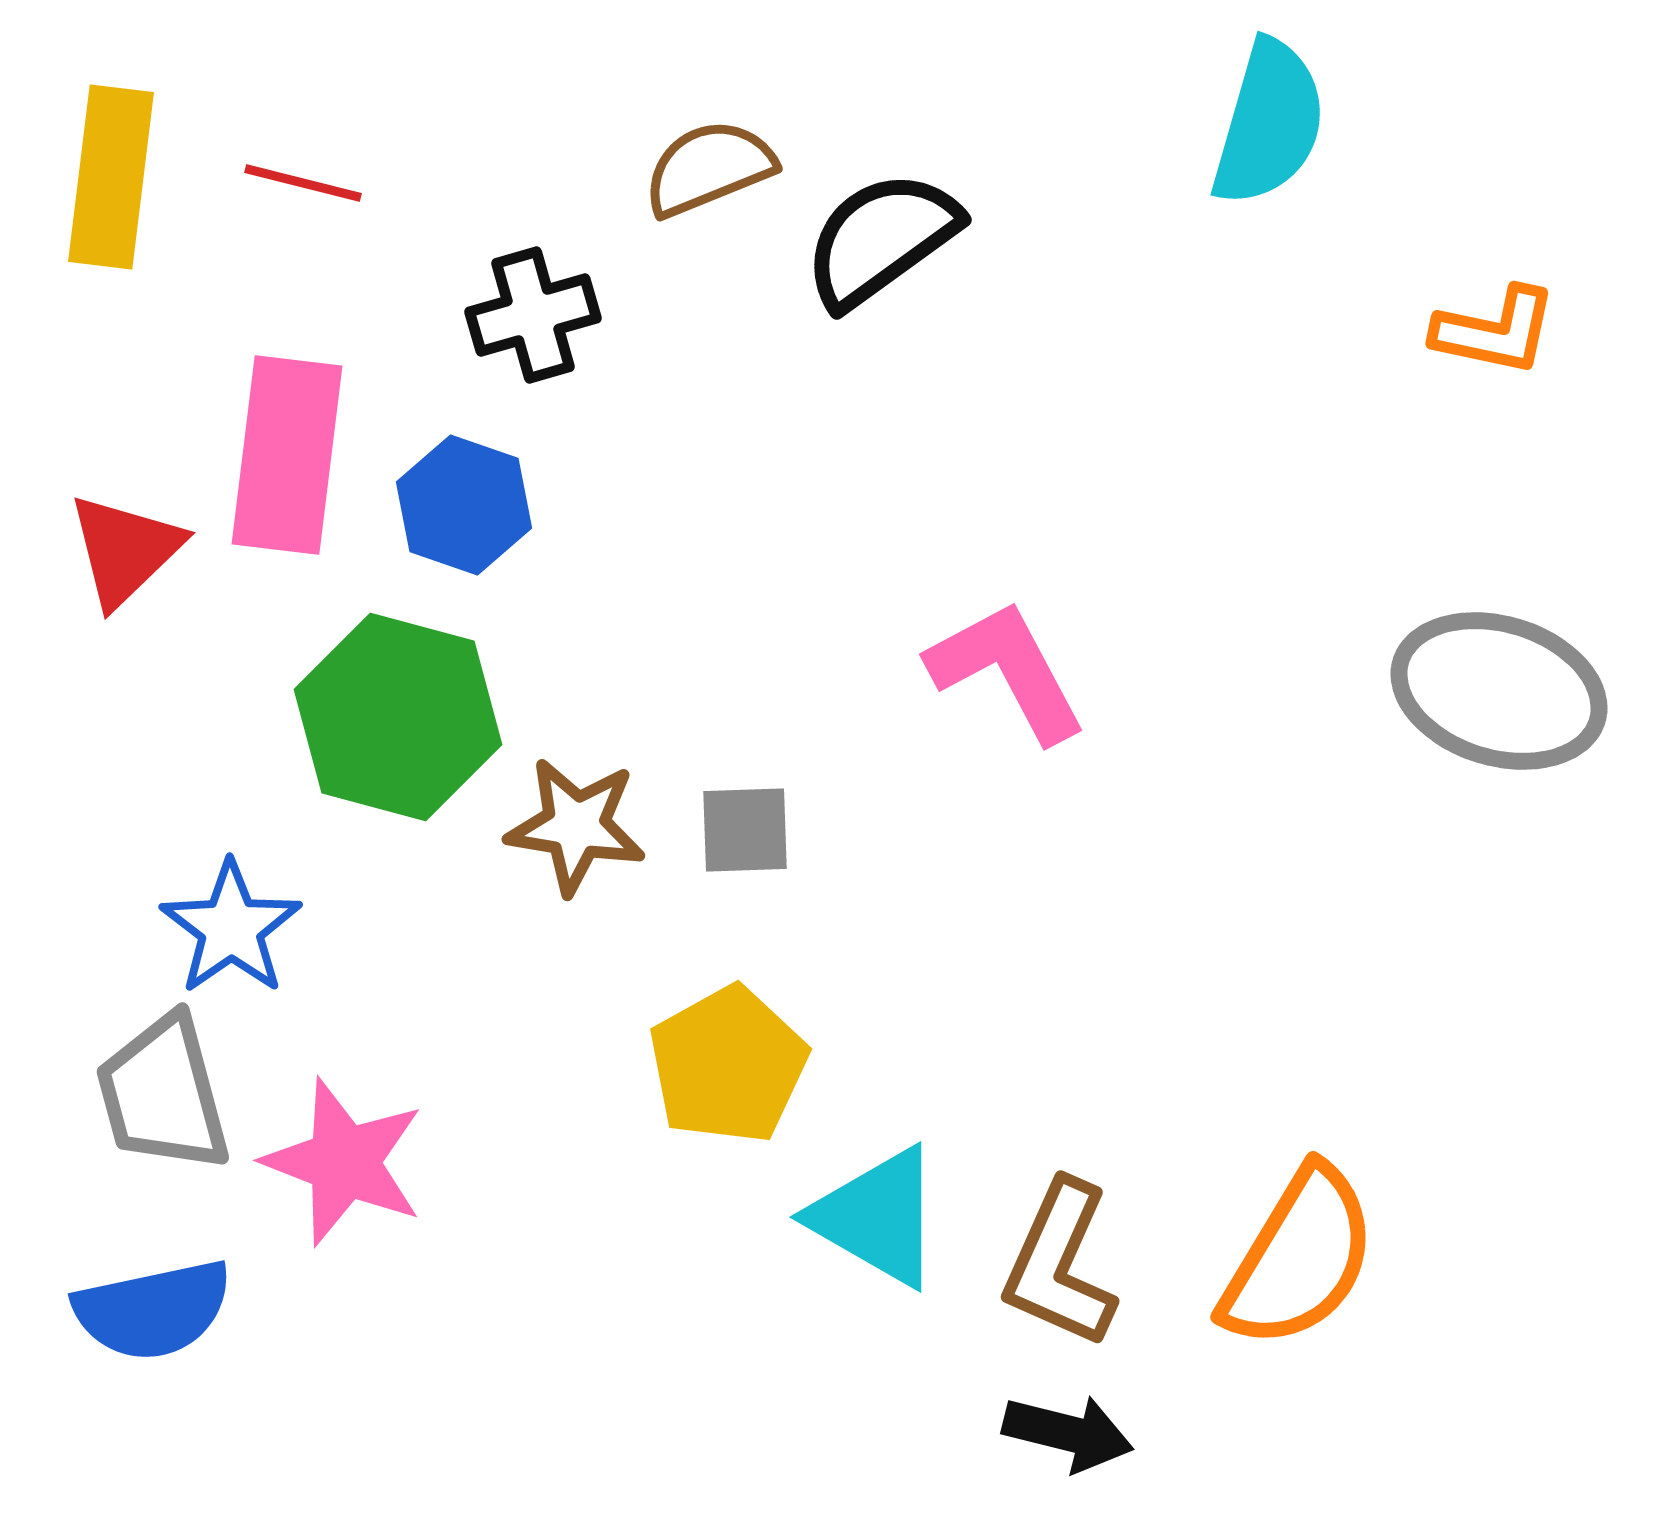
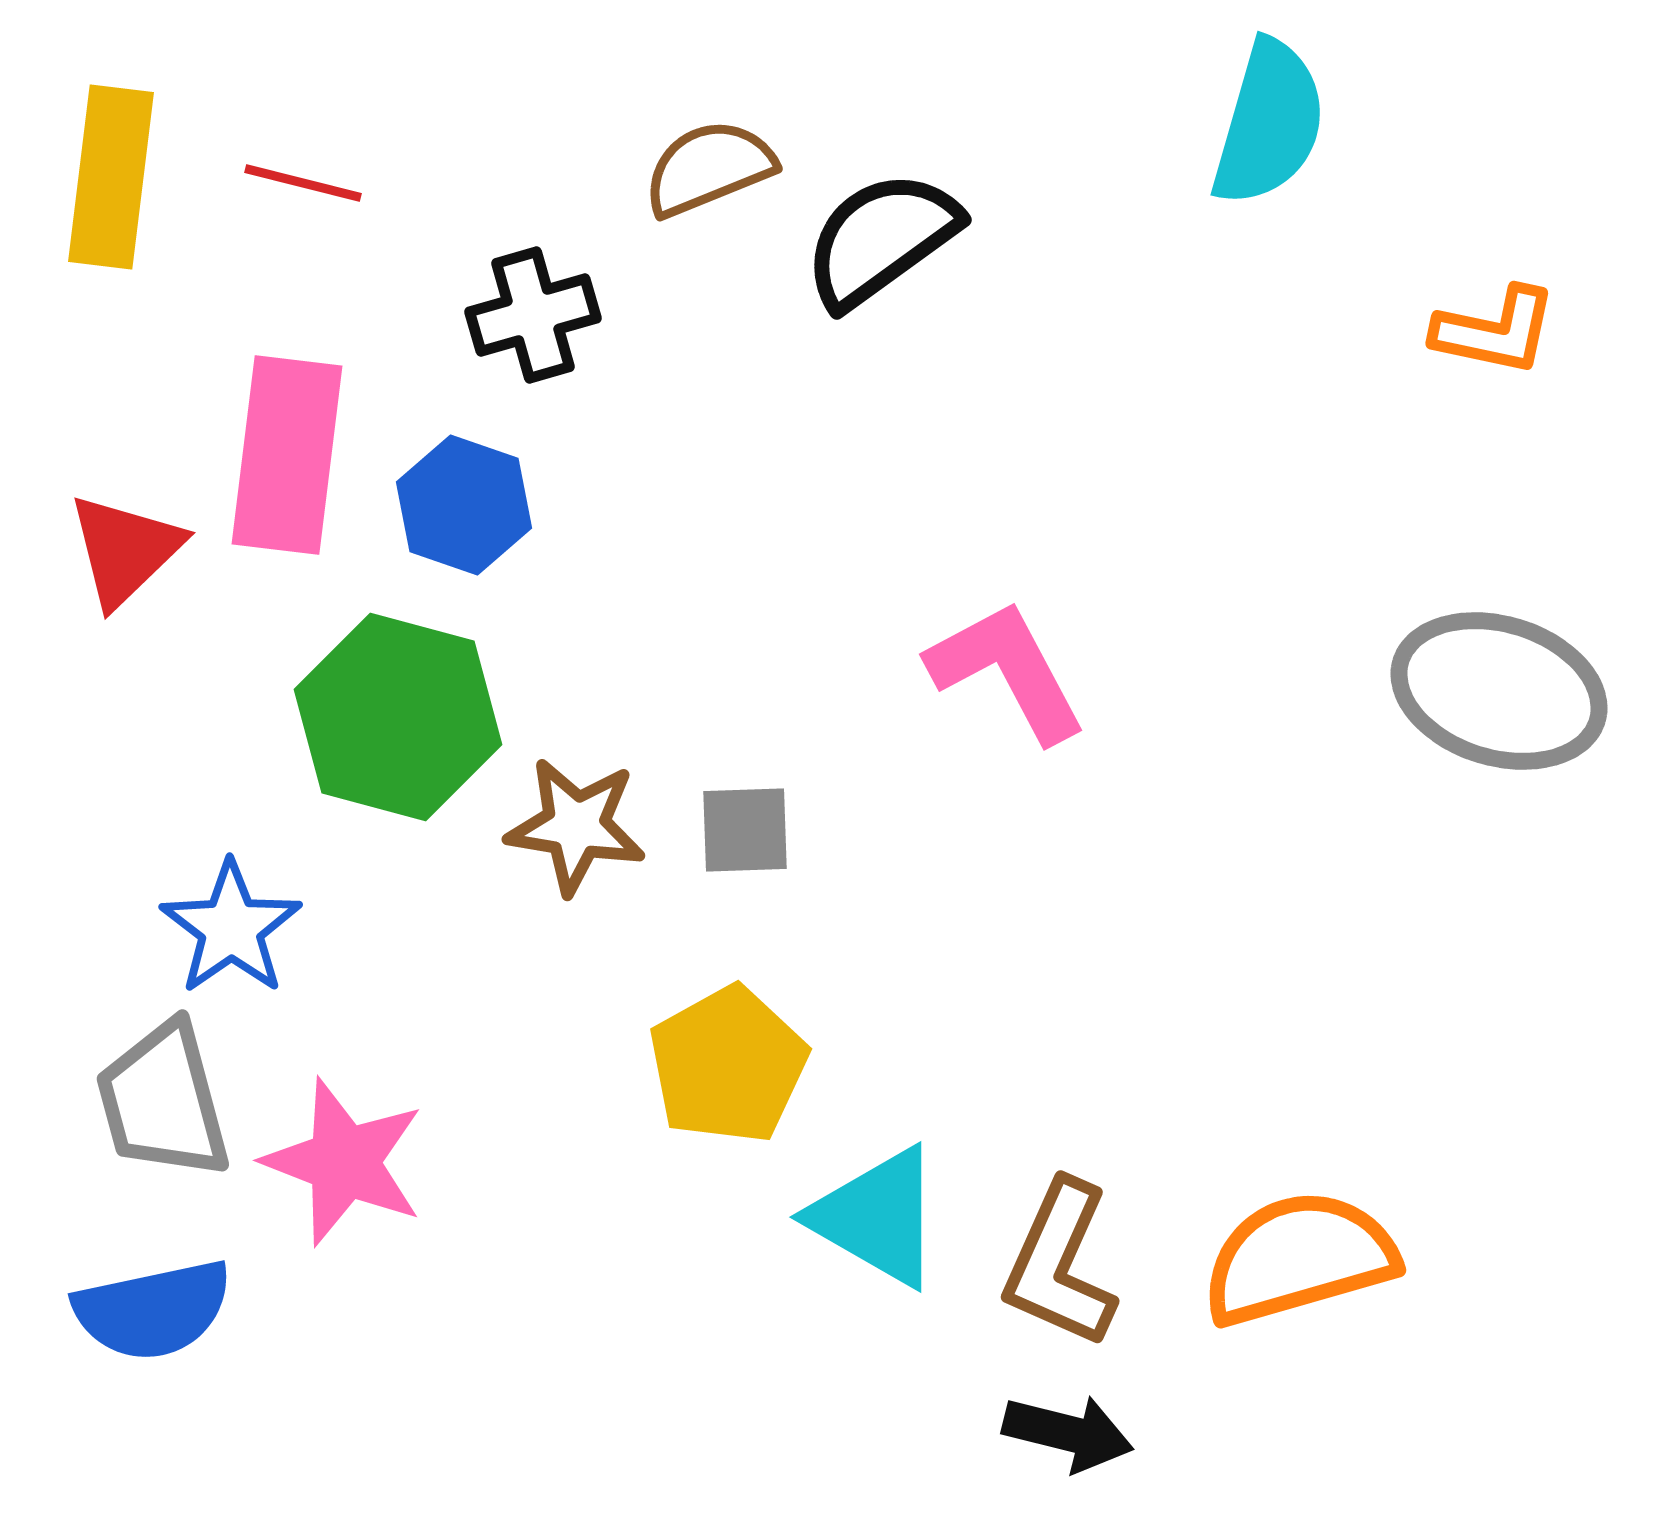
gray trapezoid: moved 7 px down
orange semicircle: rotated 137 degrees counterclockwise
